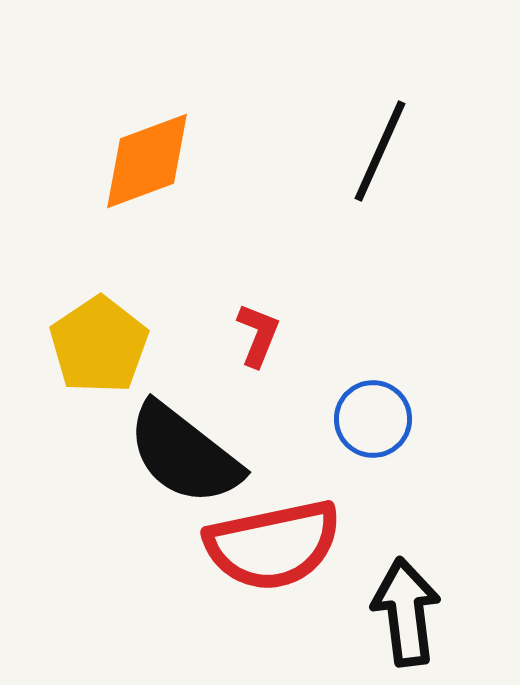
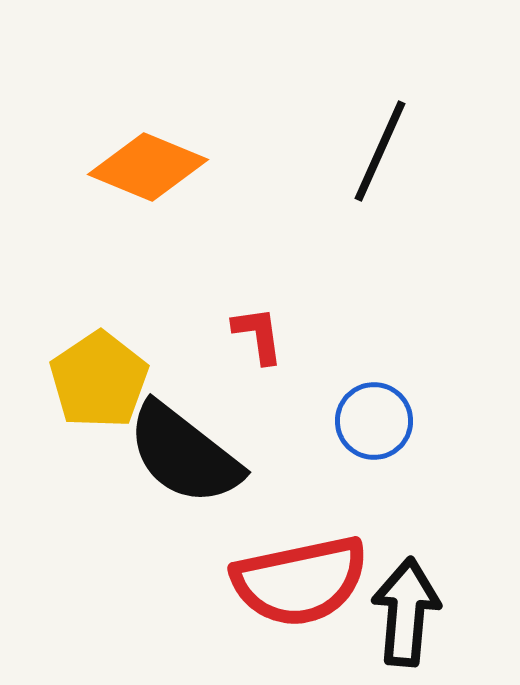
orange diamond: moved 1 px right, 6 px down; rotated 43 degrees clockwise
red L-shape: rotated 30 degrees counterclockwise
yellow pentagon: moved 35 px down
blue circle: moved 1 px right, 2 px down
red semicircle: moved 27 px right, 36 px down
black arrow: rotated 12 degrees clockwise
